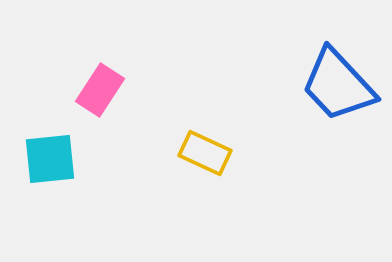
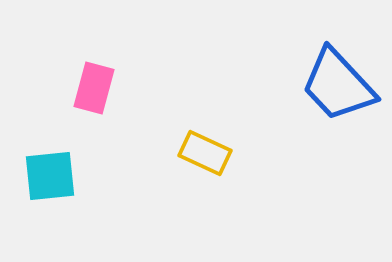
pink rectangle: moved 6 px left, 2 px up; rotated 18 degrees counterclockwise
cyan square: moved 17 px down
